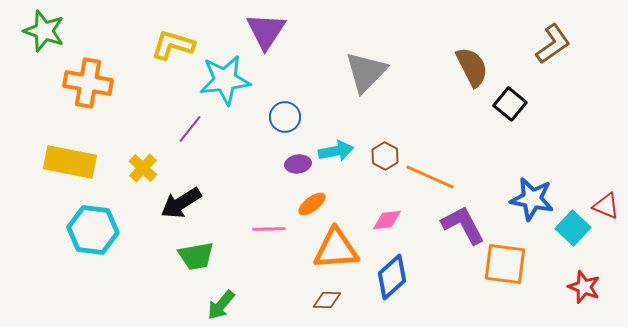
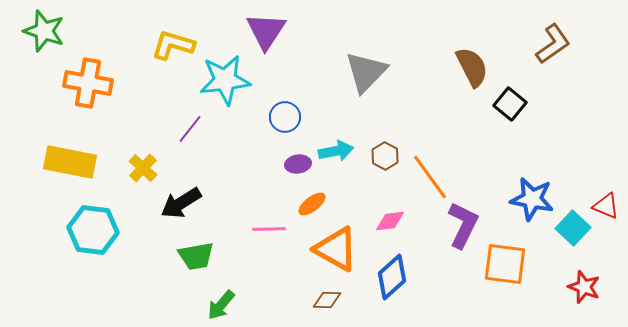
orange line: rotated 30 degrees clockwise
pink diamond: moved 3 px right, 1 px down
purple L-shape: rotated 54 degrees clockwise
orange triangle: rotated 33 degrees clockwise
